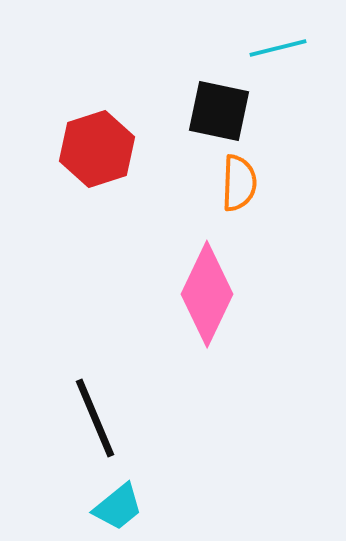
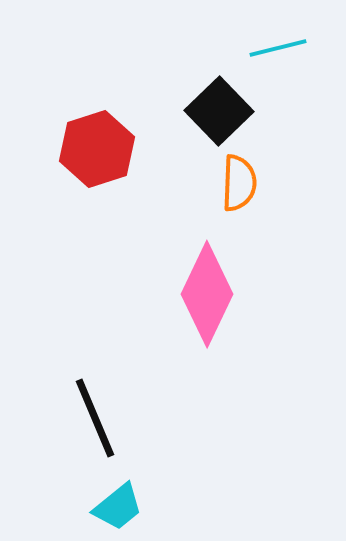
black square: rotated 34 degrees clockwise
